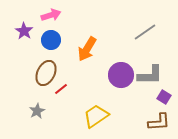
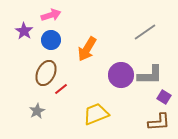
yellow trapezoid: moved 2 px up; rotated 12 degrees clockwise
